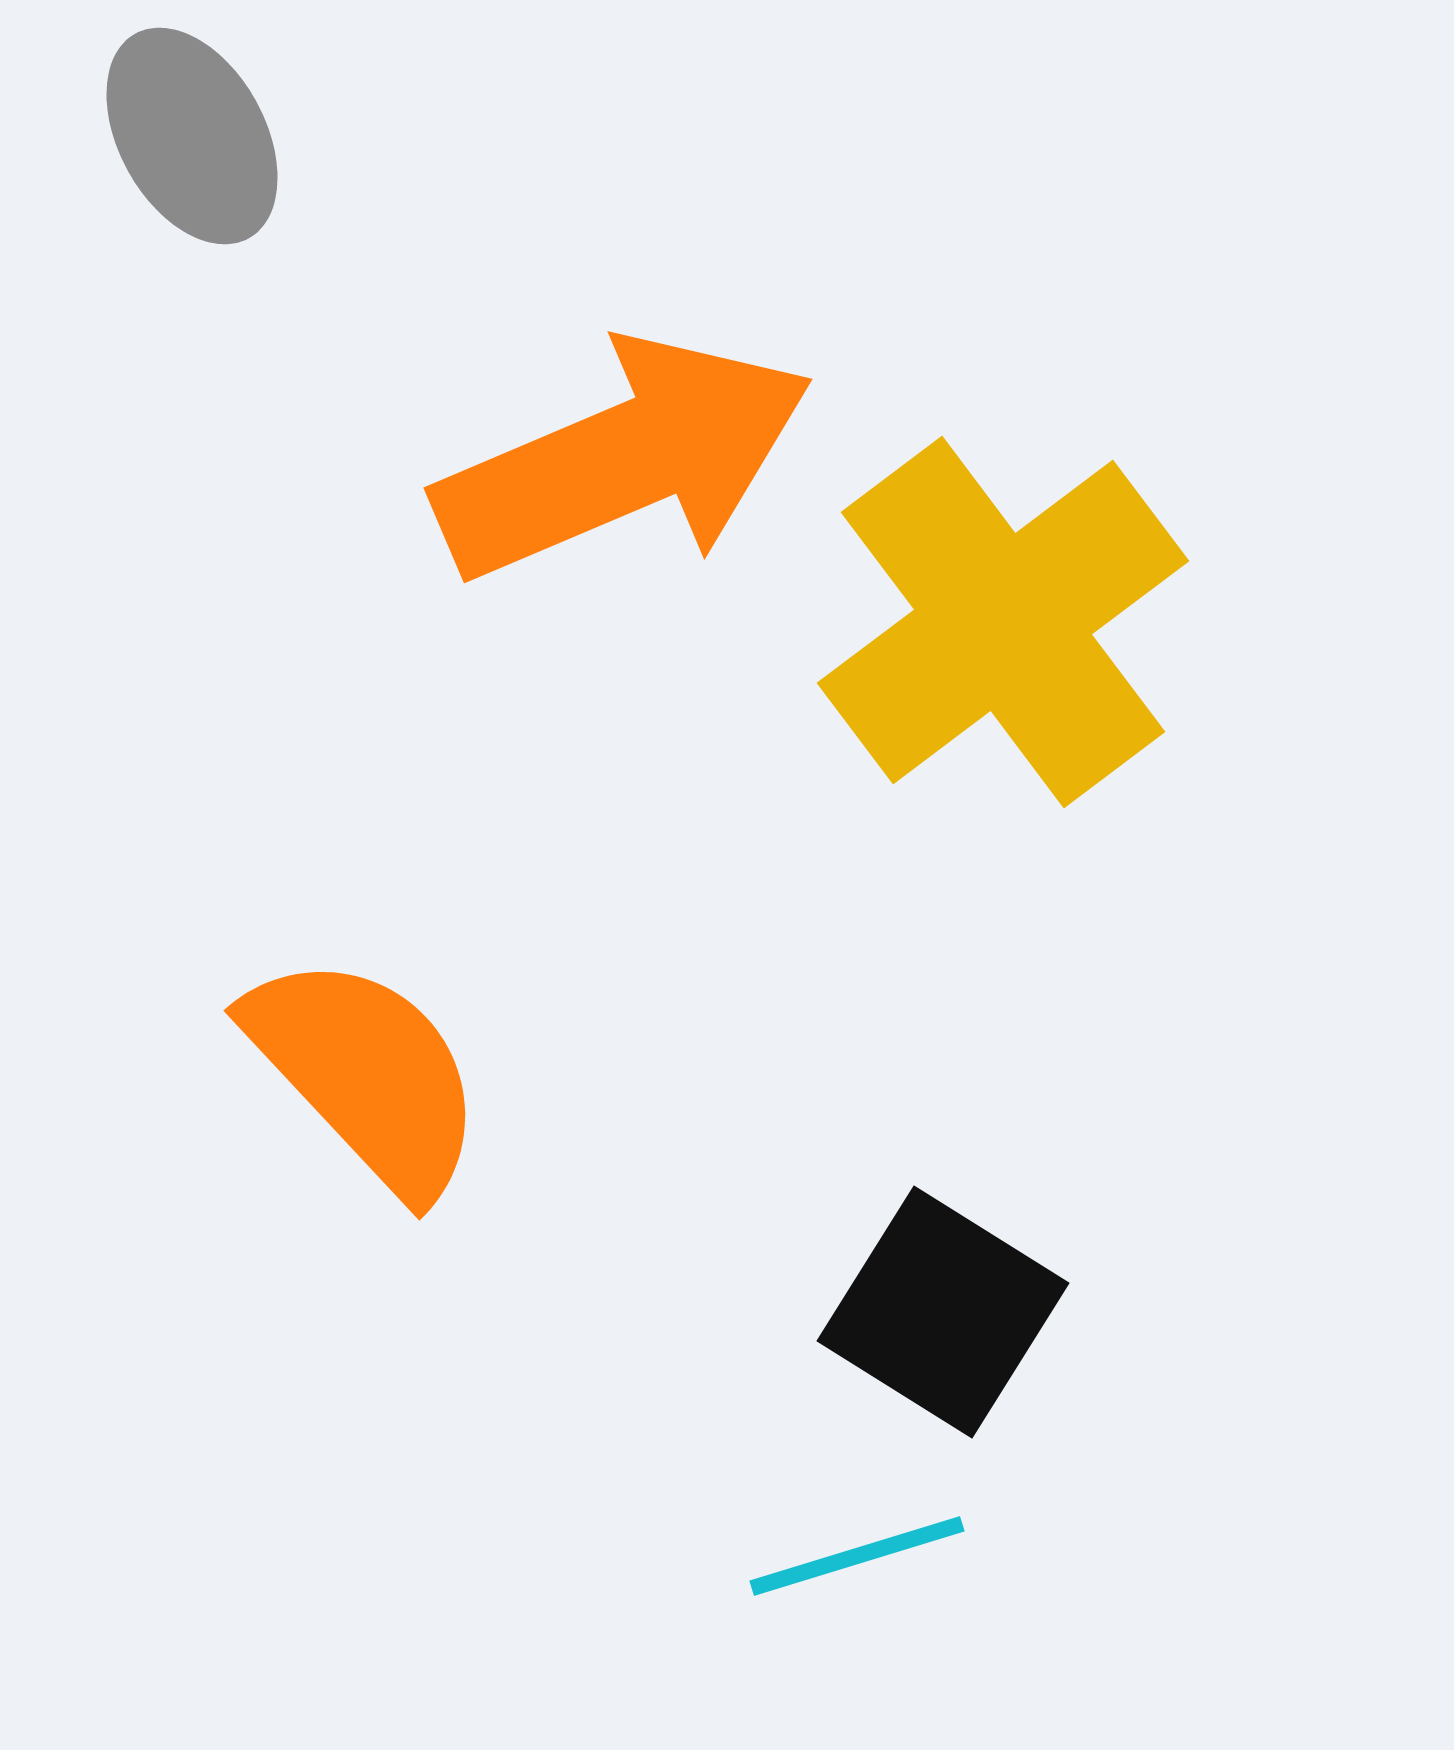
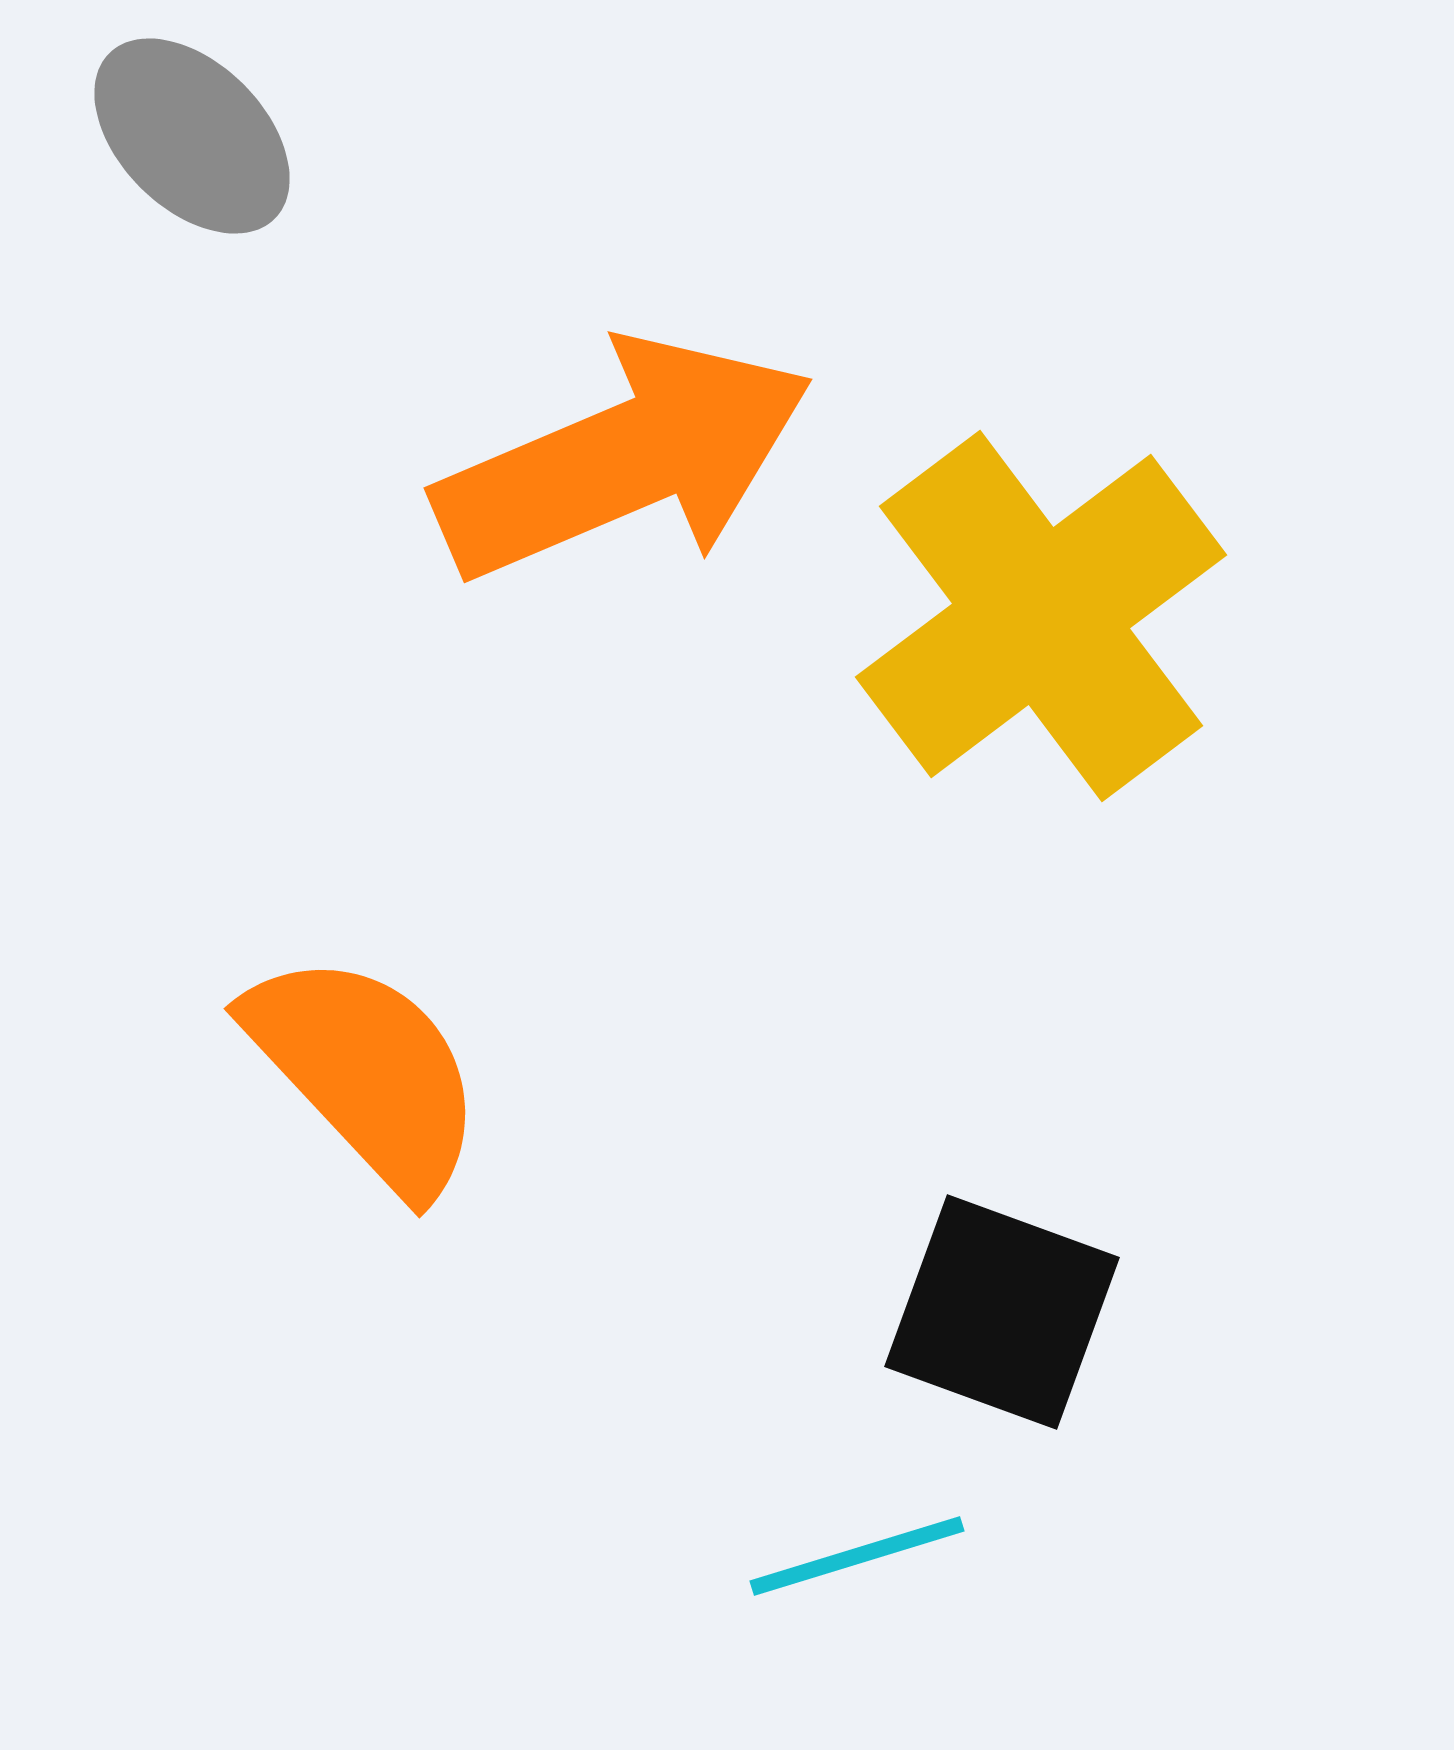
gray ellipse: rotated 16 degrees counterclockwise
yellow cross: moved 38 px right, 6 px up
orange semicircle: moved 2 px up
black square: moved 59 px right; rotated 12 degrees counterclockwise
